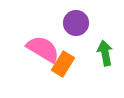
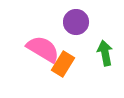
purple circle: moved 1 px up
